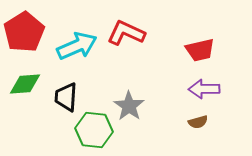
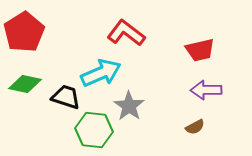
red L-shape: rotated 12 degrees clockwise
cyan arrow: moved 24 px right, 27 px down
green diamond: rotated 16 degrees clockwise
purple arrow: moved 2 px right, 1 px down
black trapezoid: rotated 104 degrees clockwise
brown semicircle: moved 3 px left, 5 px down; rotated 12 degrees counterclockwise
